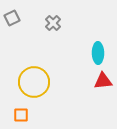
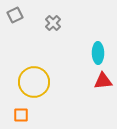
gray square: moved 3 px right, 3 px up
